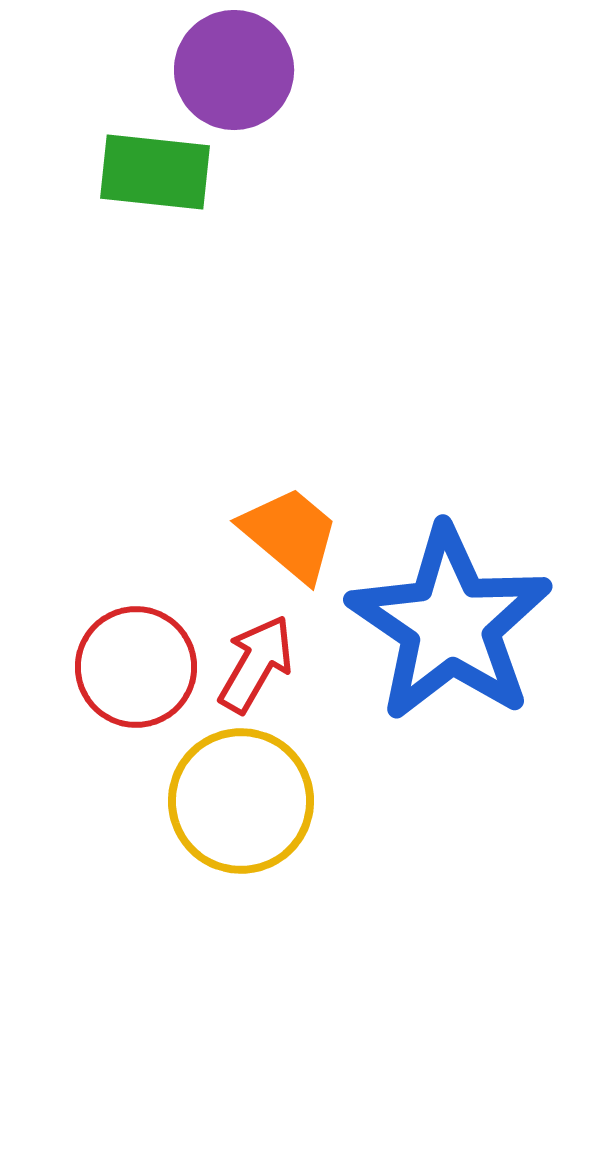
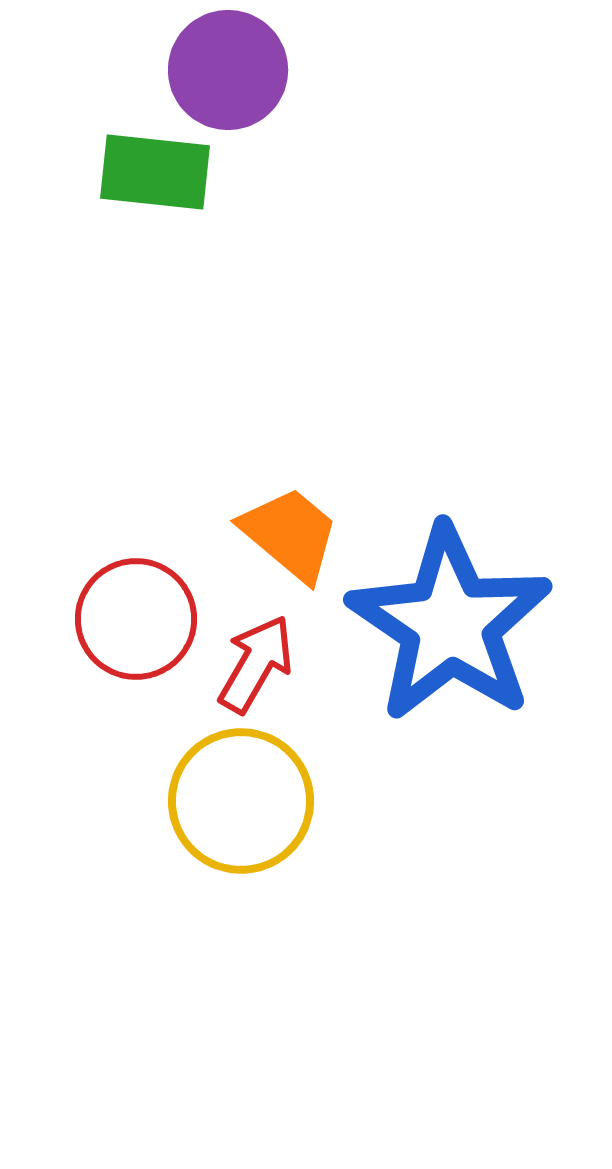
purple circle: moved 6 px left
red circle: moved 48 px up
